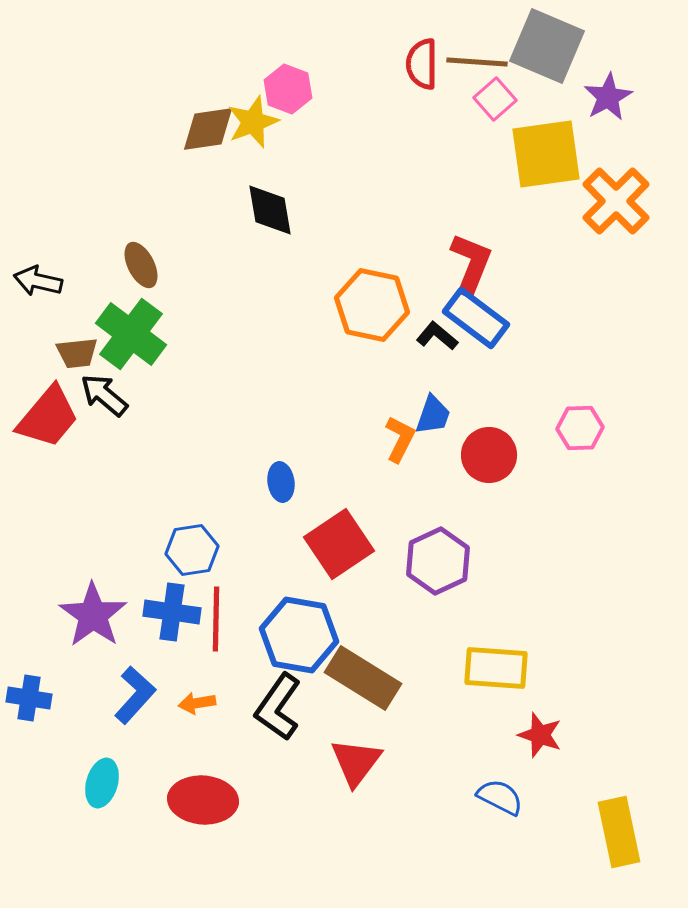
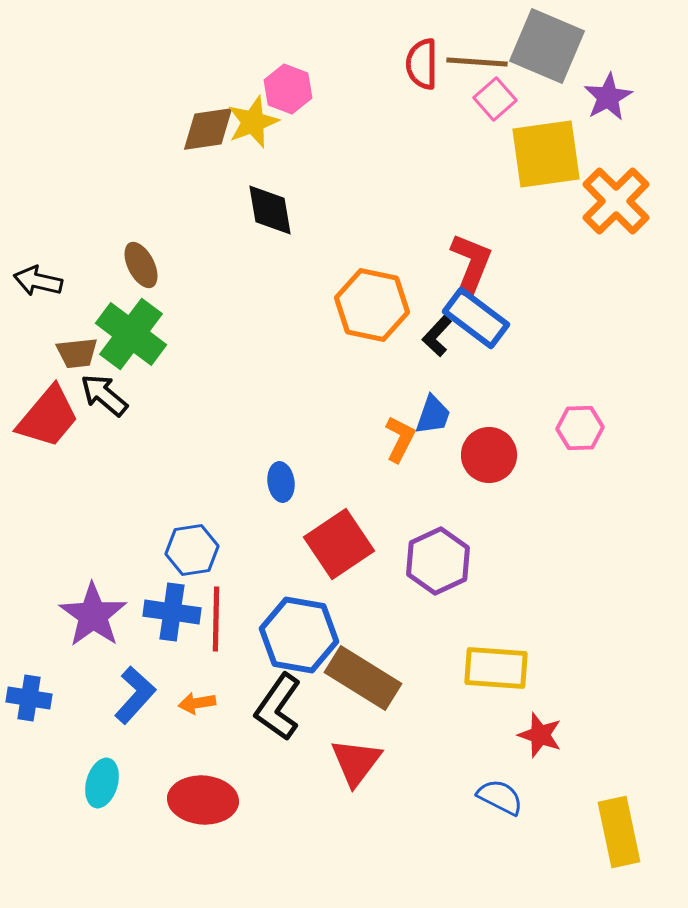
black L-shape at (437, 336): rotated 87 degrees counterclockwise
